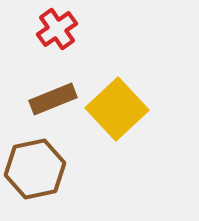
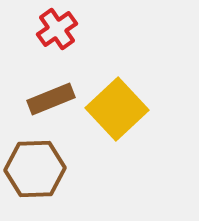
brown rectangle: moved 2 px left
brown hexagon: rotated 10 degrees clockwise
